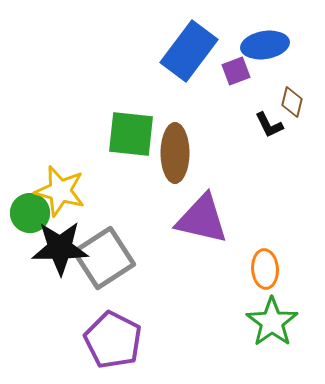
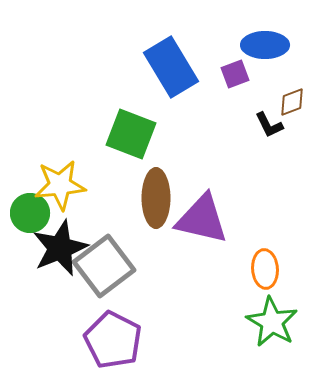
blue ellipse: rotated 9 degrees clockwise
blue rectangle: moved 18 px left, 16 px down; rotated 68 degrees counterclockwise
purple square: moved 1 px left, 3 px down
brown diamond: rotated 56 degrees clockwise
green square: rotated 15 degrees clockwise
brown ellipse: moved 19 px left, 45 px down
yellow star: moved 6 px up; rotated 21 degrees counterclockwise
black star: rotated 22 degrees counterclockwise
gray square: moved 8 px down; rotated 4 degrees counterclockwise
green star: rotated 6 degrees counterclockwise
